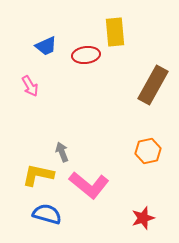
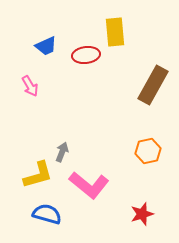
gray arrow: rotated 42 degrees clockwise
yellow L-shape: rotated 152 degrees clockwise
red star: moved 1 px left, 4 px up
